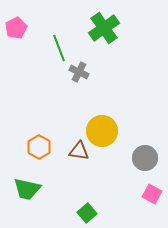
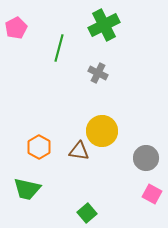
green cross: moved 3 px up; rotated 8 degrees clockwise
green line: rotated 36 degrees clockwise
gray cross: moved 19 px right, 1 px down
gray circle: moved 1 px right
